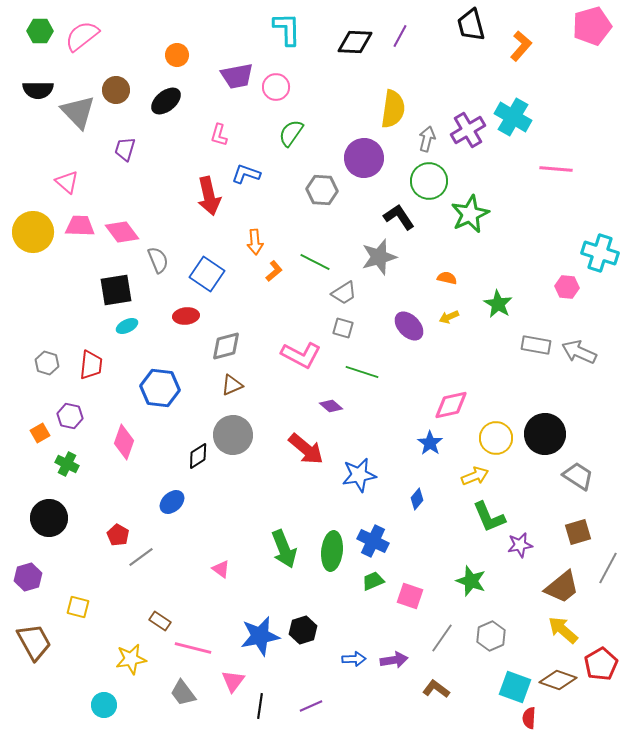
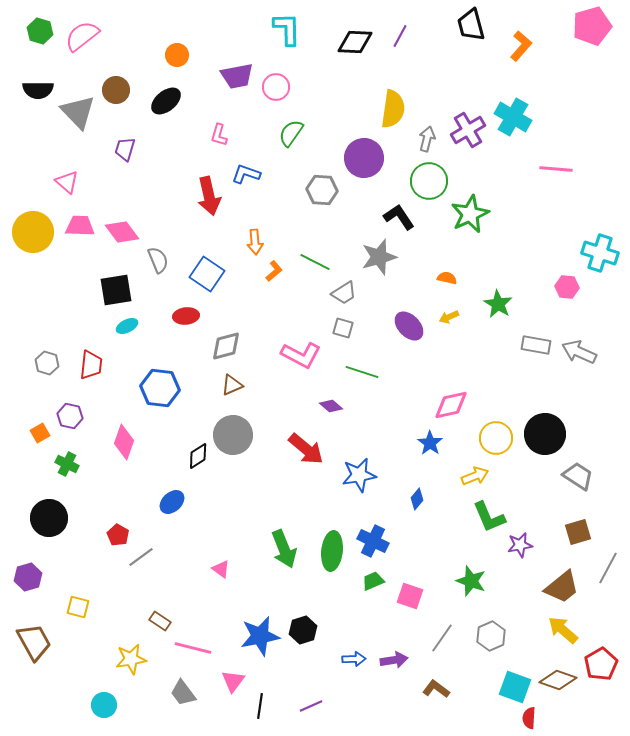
green hexagon at (40, 31): rotated 15 degrees clockwise
